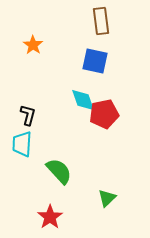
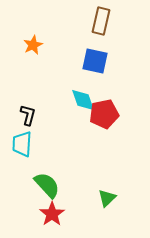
brown rectangle: rotated 20 degrees clockwise
orange star: rotated 12 degrees clockwise
green semicircle: moved 12 px left, 14 px down
red star: moved 2 px right, 3 px up
